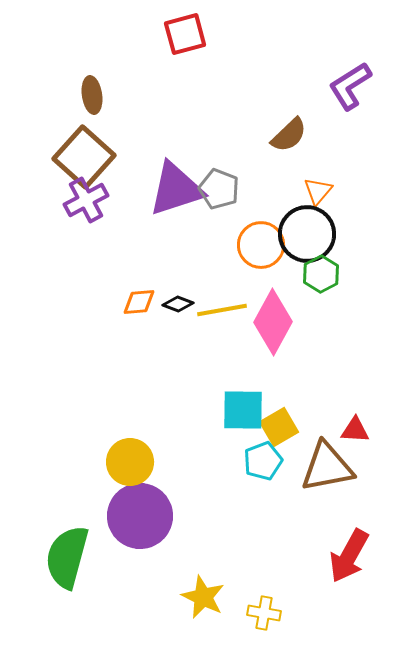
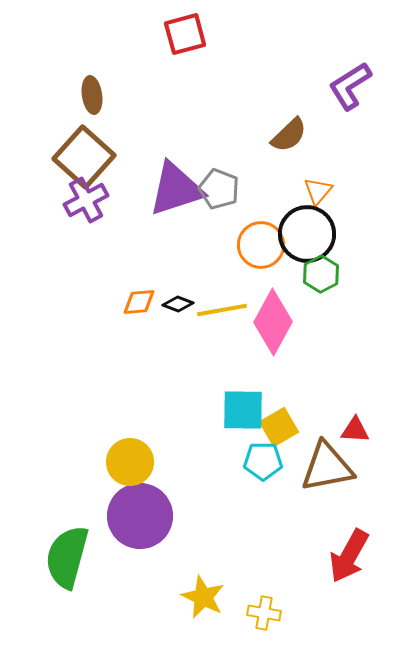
cyan pentagon: rotated 21 degrees clockwise
